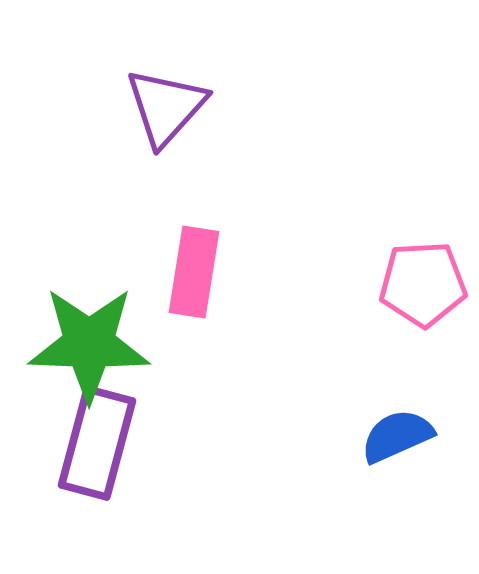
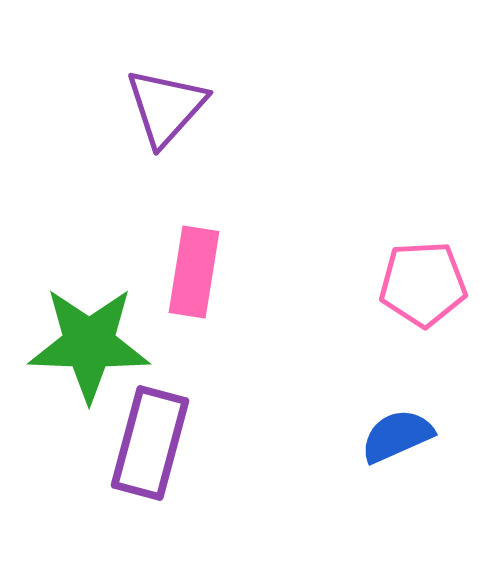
purple rectangle: moved 53 px right
